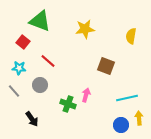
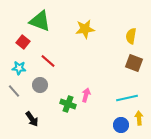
brown square: moved 28 px right, 3 px up
